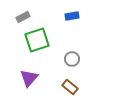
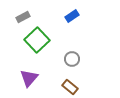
blue rectangle: rotated 24 degrees counterclockwise
green square: rotated 25 degrees counterclockwise
